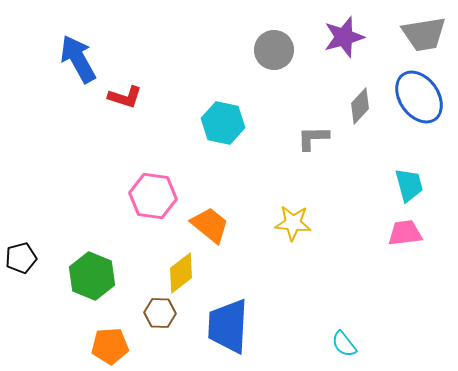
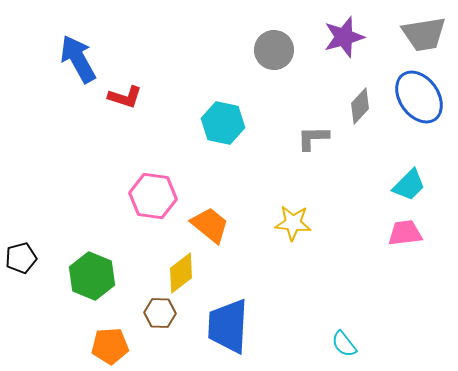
cyan trapezoid: rotated 60 degrees clockwise
